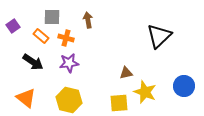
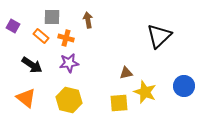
purple square: rotated 24 degrees counterclockwise
black arrow: moved 1 px left, 3 px down
